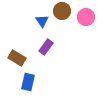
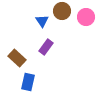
brown rectangle: rotated 12 degrees clockwise
